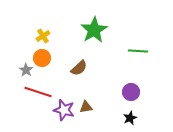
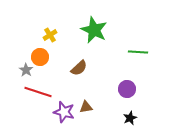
green star: rotated 16 degrees counterclockwise
yellow cross: moved 7 px right, 1 px up
green line: moved 1 px down
orange circle: moved 2 px left, 1 px up
purple circle: moved 4 px left, 3 px up
purple star: moved 2 px down
